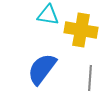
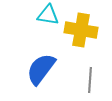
blue semicircle: moved 1 px left
gray line: moved 2 px down
